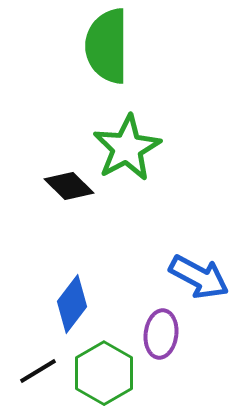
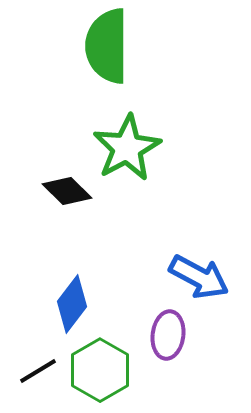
black diamond: moved 2 px left, 5 px down
purple ellipse: moved 7 px right, 1 px down
green hexagon: moved 4 px left, 3 px up
